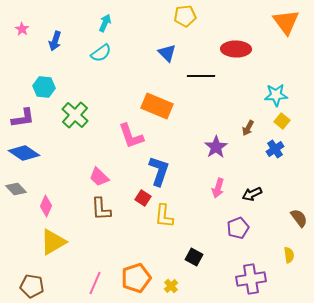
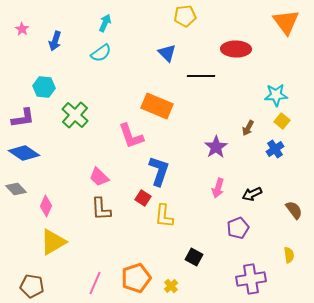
brown semicircle: moved 5 px left, 8 px up
